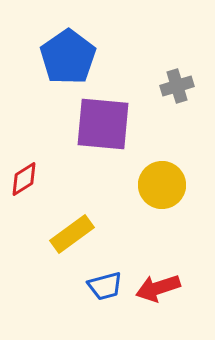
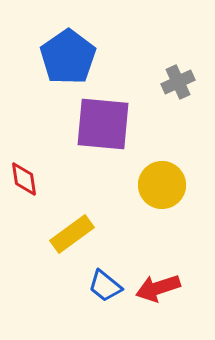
gray cross: moved 1 px right, 4 px up; rotated 8 degrees counterclockwise
red diamond: rotated 66 degrees counterclockwise
blue trapezoid: rotated 54 degrees clockwise
